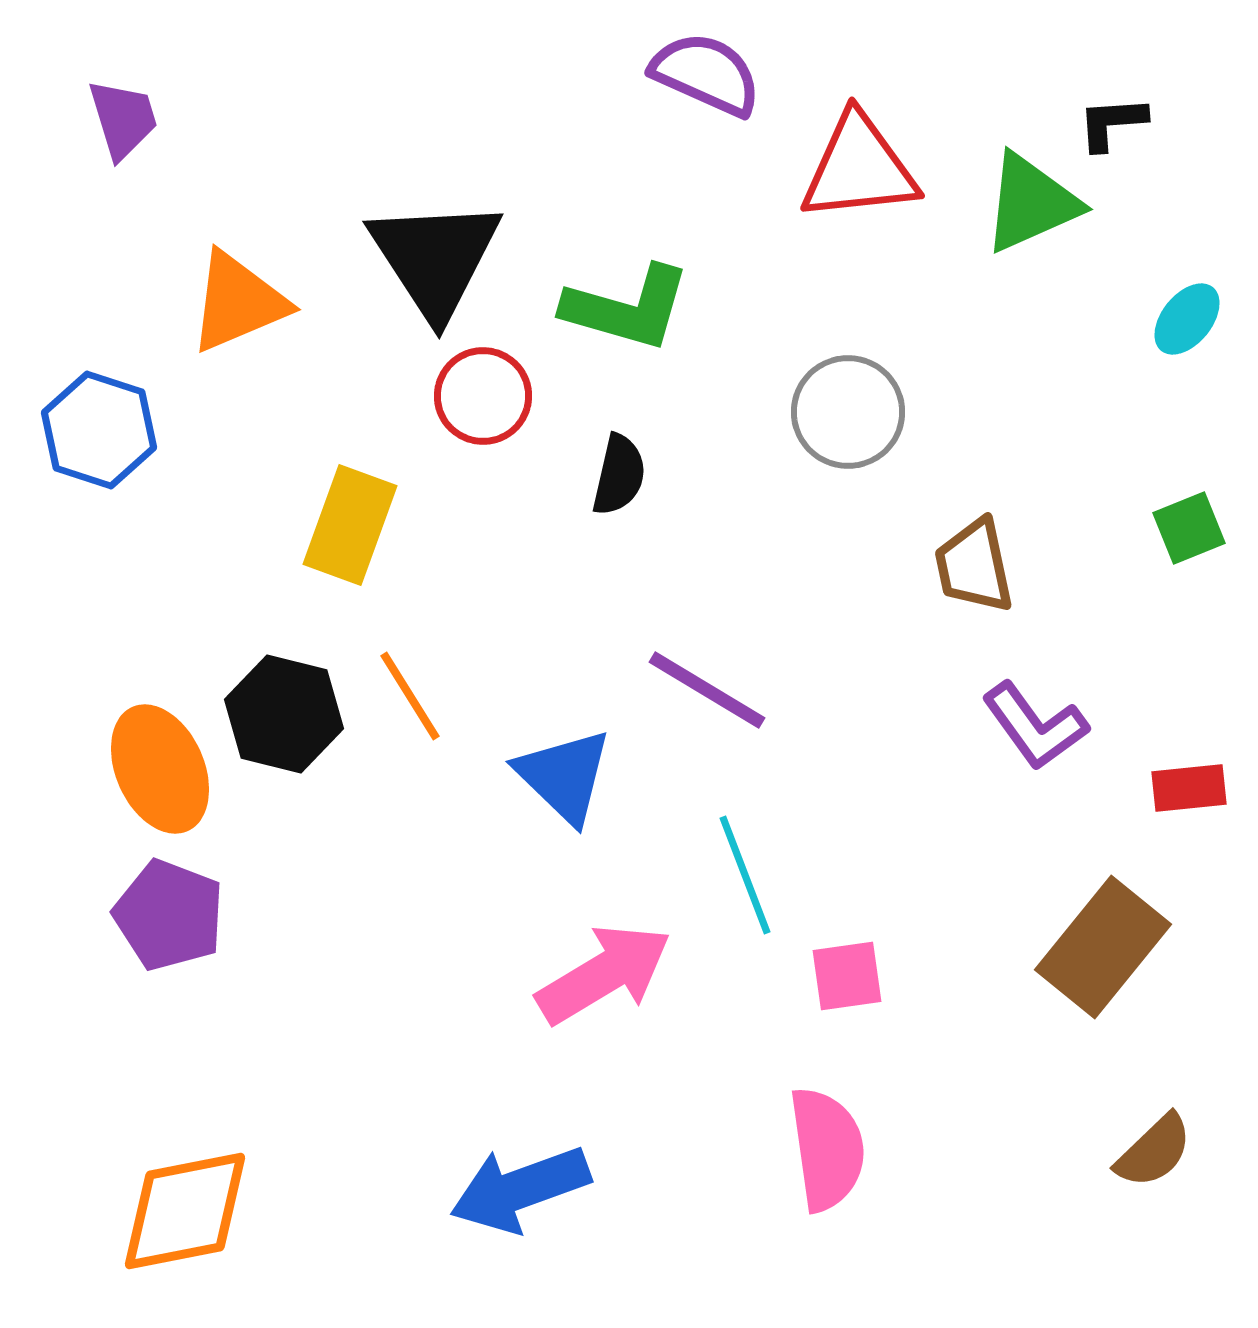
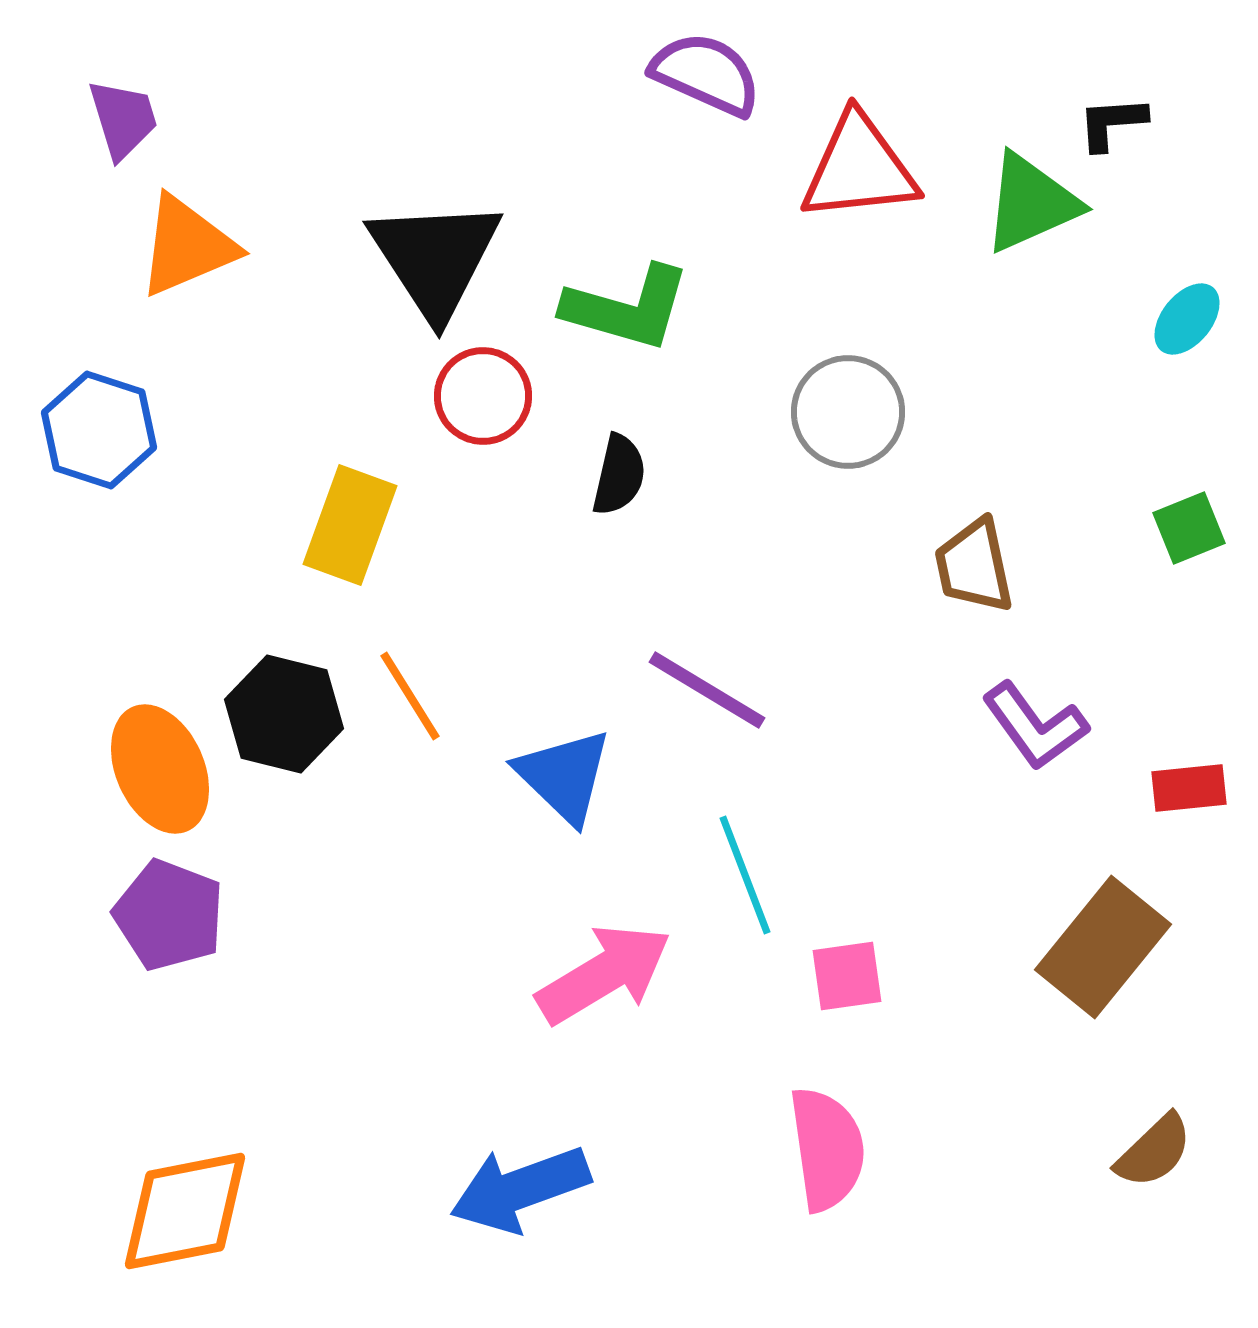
orange triangle: moved 51 px left, 56 px up
